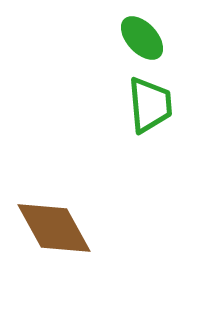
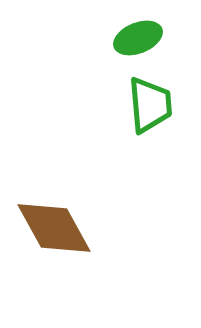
green ellipse: moved 4 px left; rotated 69 degrees counterclockwise
